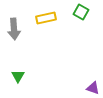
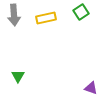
green square: rotated 28 degrees clockwise
gray arrow: moved 14 px up
purple triangle: moved 2 px left
